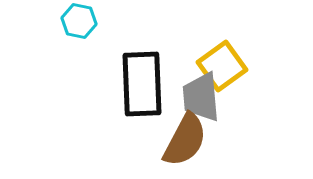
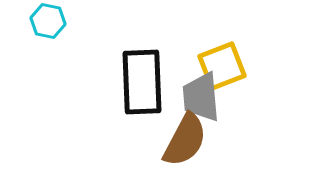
cyan hexagon: moved 31 px left
yellow square: rotated 15 degrees clockwise
black rectangle: moved 2 px up
